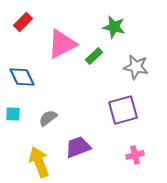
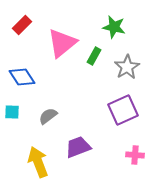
red rectangle: moved 1 px left, 3 px down
pink triangle: moved 1 px up; rotated 12 degrees counterclockwise
green rectangle: rotated 18 degrees counterclockwise
gray star: moved 9 px left; rotated 30 degrees clockwise
blue diamond: rotated 8 degrees counterclockwise
purple square: rotated 8 degrees counterclockwise
cyan square: moved 1 px left, 2 px up
gray semicircle: moved 2 px up
pink cross: rotated 18 degrees clockwise
yellow arrow: moved 1 px left
